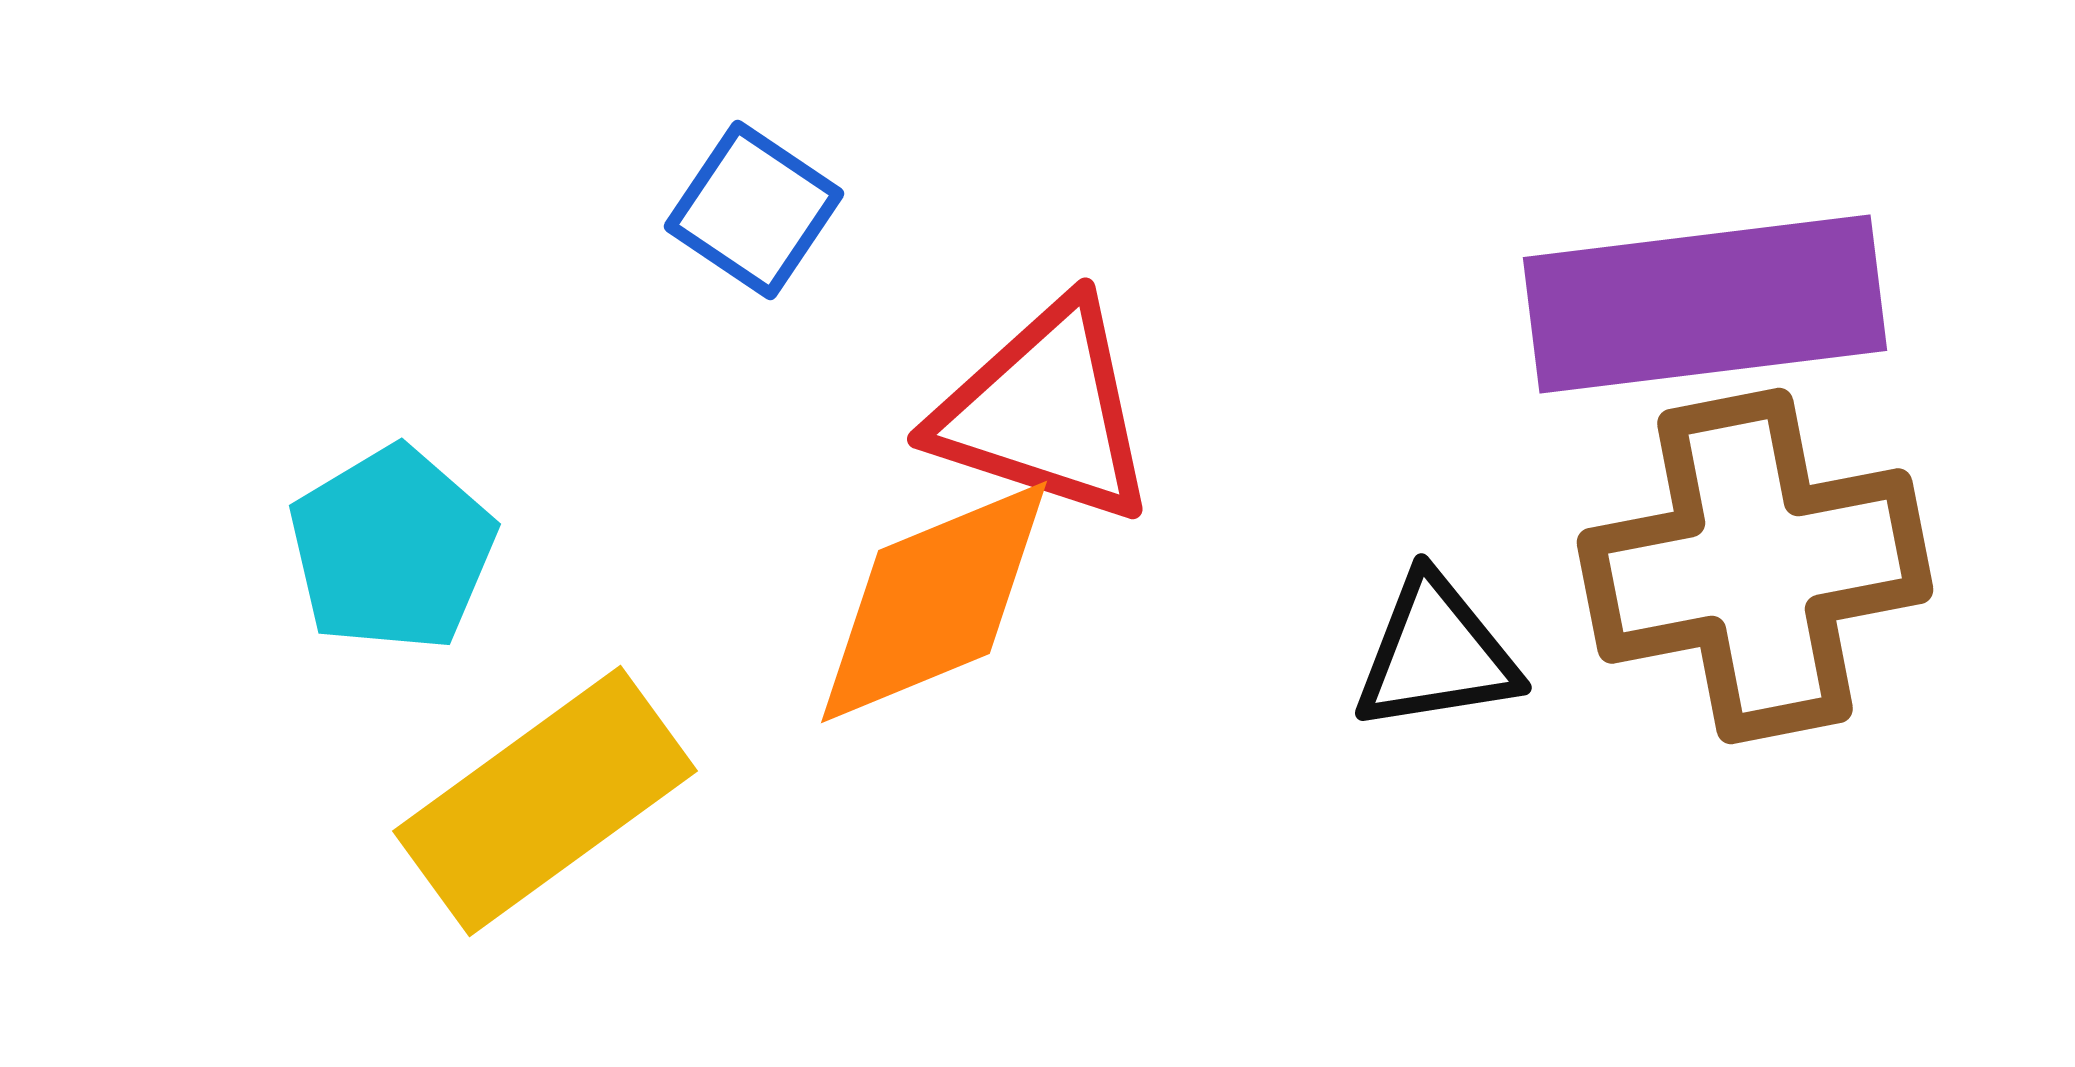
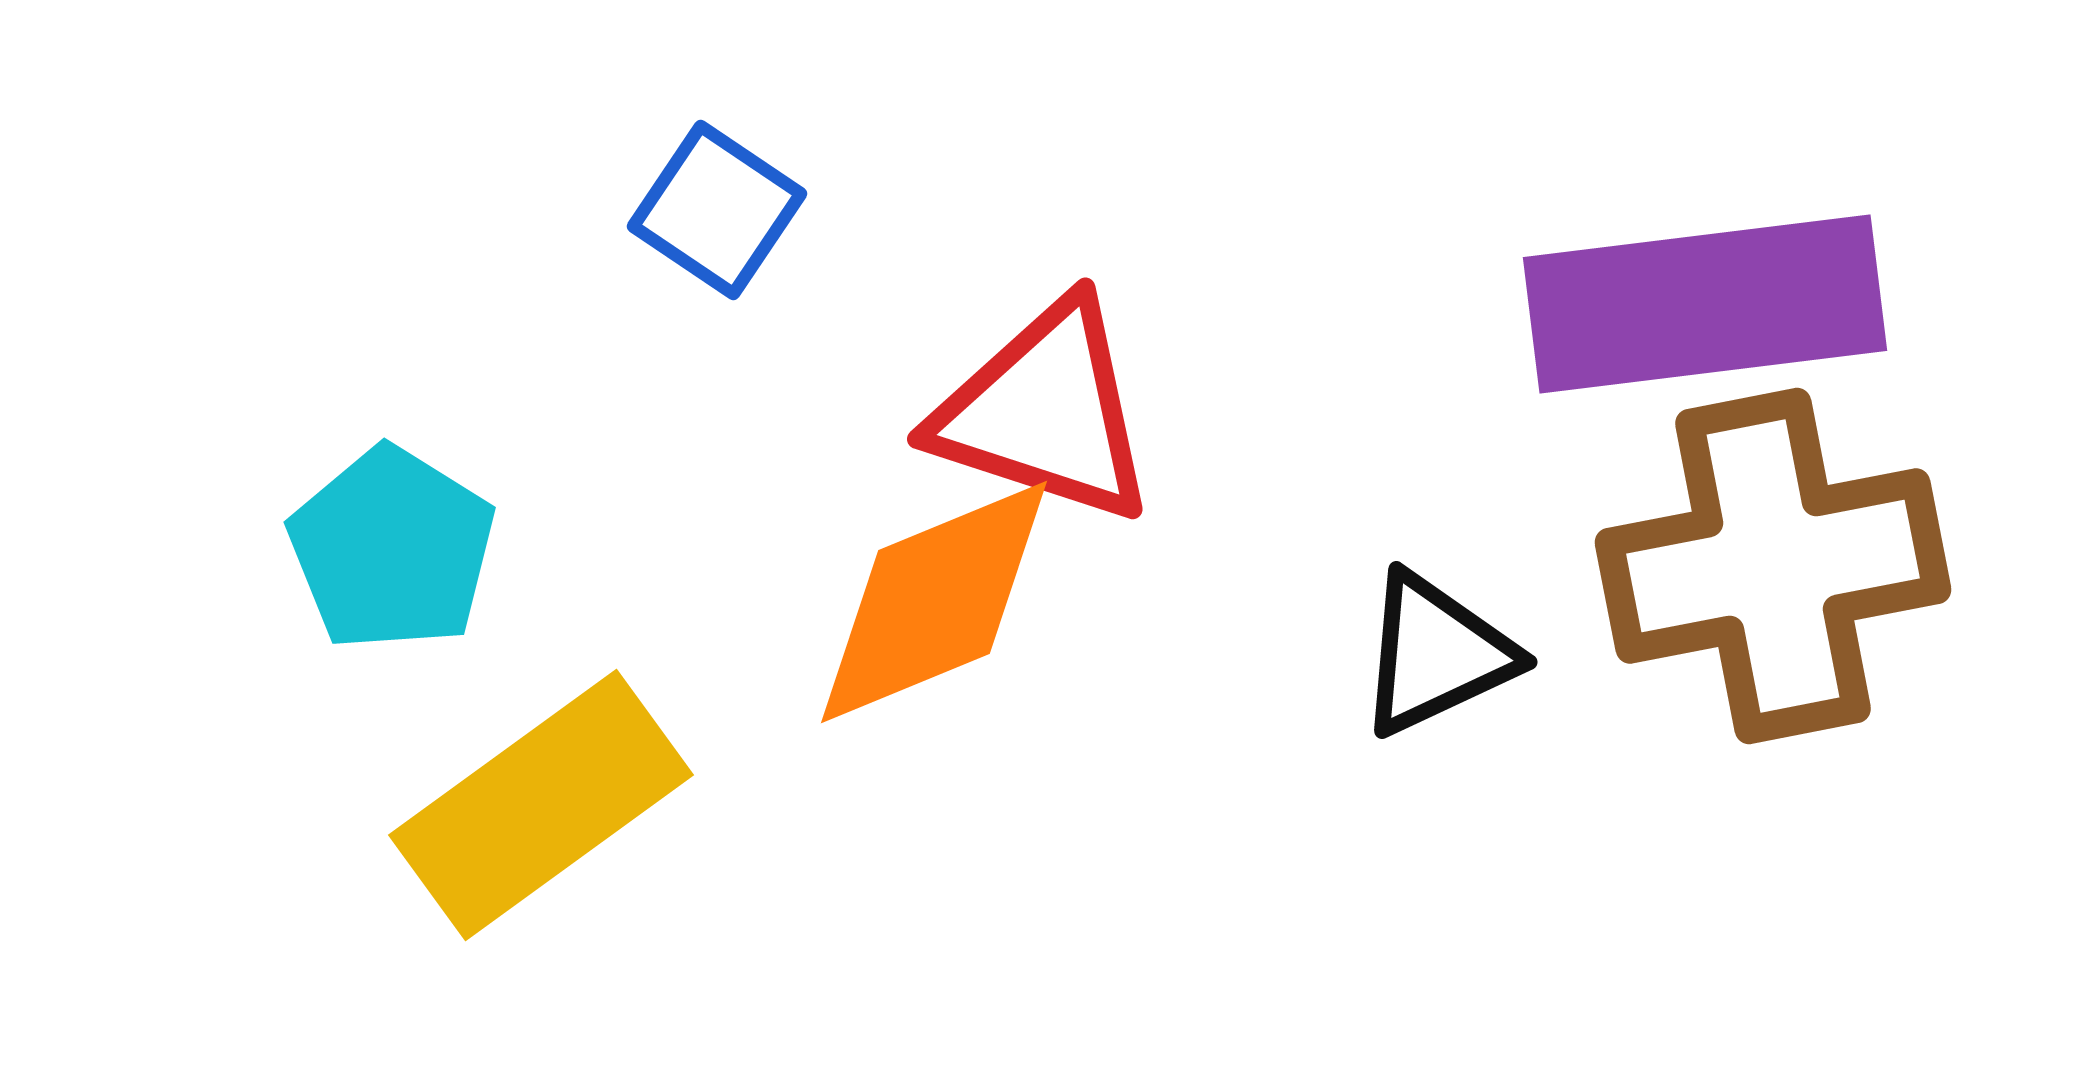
blue square: moved 37 px left
cyan pentagon: rotated 9 degrees counterclockwise
brown cross: moved 18 px right
black triangle: rotated 16 degrees counterclockwise
yellow rectangle: moved 4 px left, 4 px down
